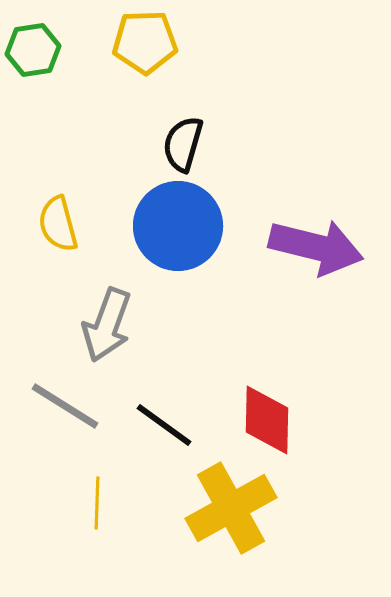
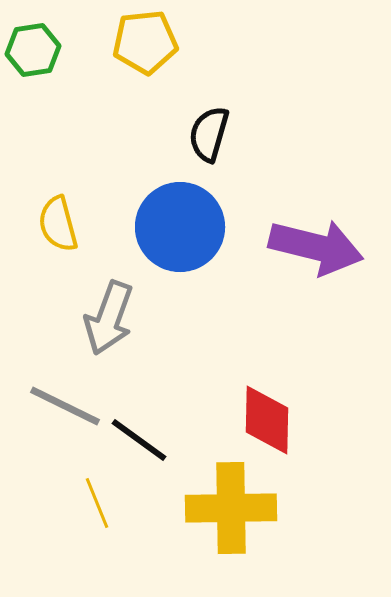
yellow pentagon: rotated 4 degrees counterclockwise
black semicircle: moved 26 px right, 10 px up
blue circle: moved 2 px right, 1 px down
gray arrow: moved 2 px right, 7 px up
gray line: rotated 6 degrees counterclockwise
black line: moved 25 px left, 15 px down
yellow line: rotated 24 degrees counterclockwise
yellow cross: rotated 28 degrees clockwise
